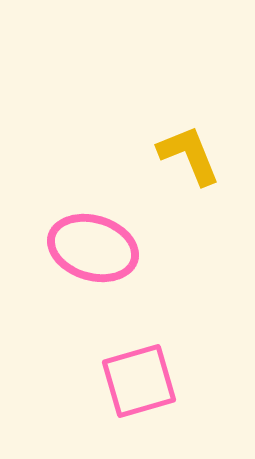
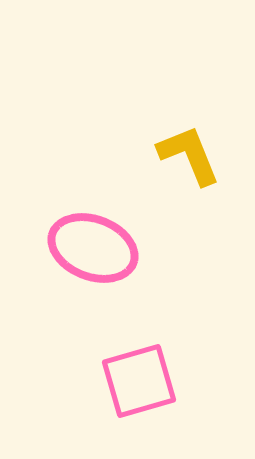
pink ellipse: rotated 4 degrees clockwise
